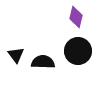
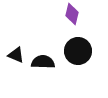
purple diamond: moved 4 px left, 3 px up
black triangle: rotated 30 degrees counterclockwise
